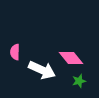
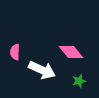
pink diamond: moved 6 px up
